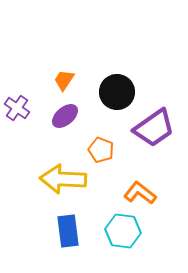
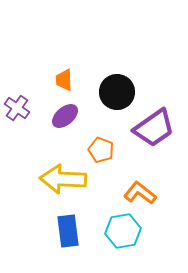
orange trapezoid: rotated 35 degrees counterclockwise
cyan hexagon: rotated 16 degrees counterclockwise
